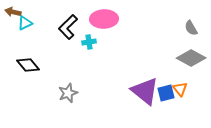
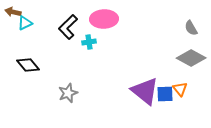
blue square: moved 1 px left, 1 px down; rotated 12 degrees clockwise
